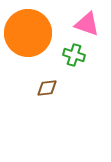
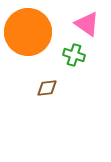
pink triangle: rotated 16 degrees clockwise
orange circle: moved 1 px up
